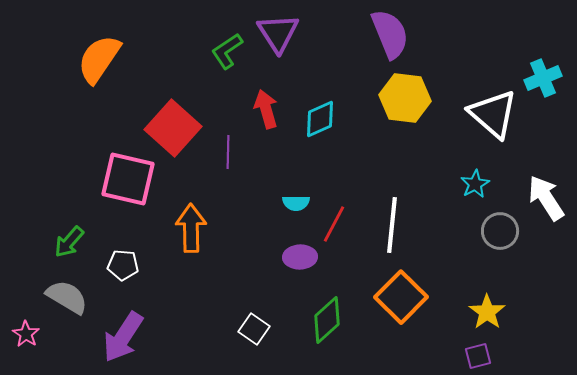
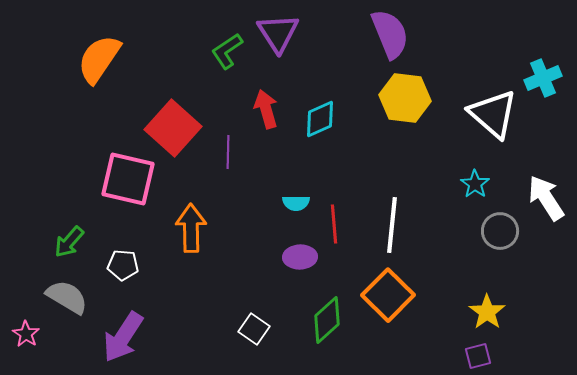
cyan star: rotated 8 degrees counterclockwise
red line: rotated 33 degrees counterclockwise
orange square: moved 13 px left, 2 px up
